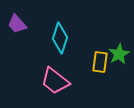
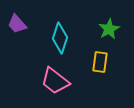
green star: moved 10 px left, 25 px up
